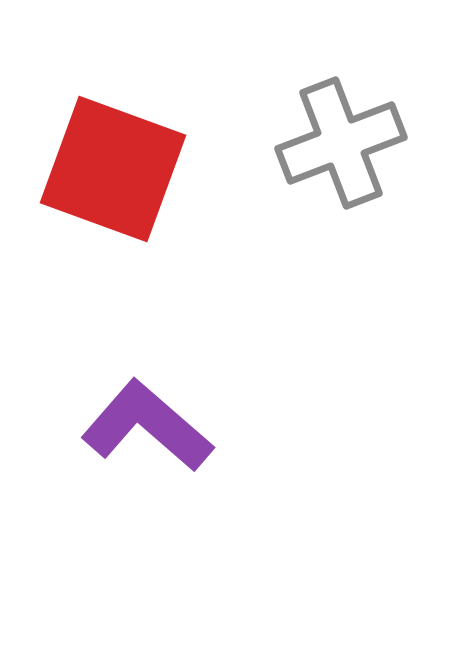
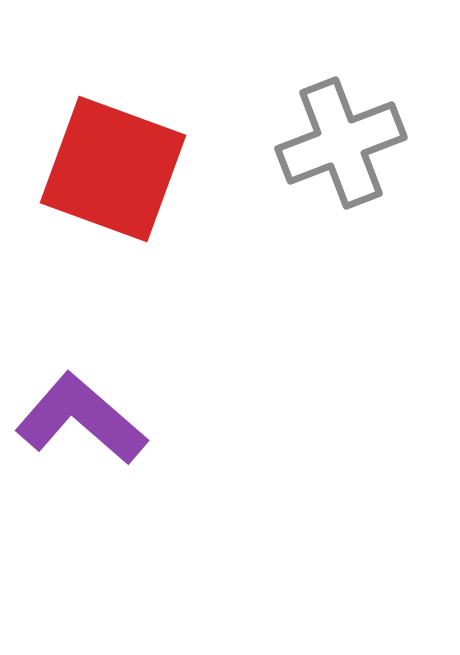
purple L-shape: moved 66 px left, 7 px up
